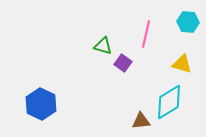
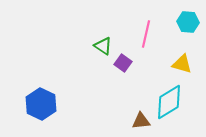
green triangle: rotated 18 degrees clockwise
